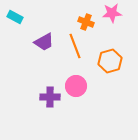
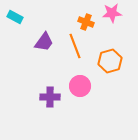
purple trapezoid: rotated 25 degrees counterclockwise
pink circle: moved 4 px right
